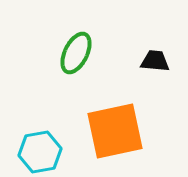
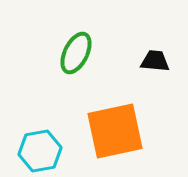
cyan hexagon: moved 1 px up
